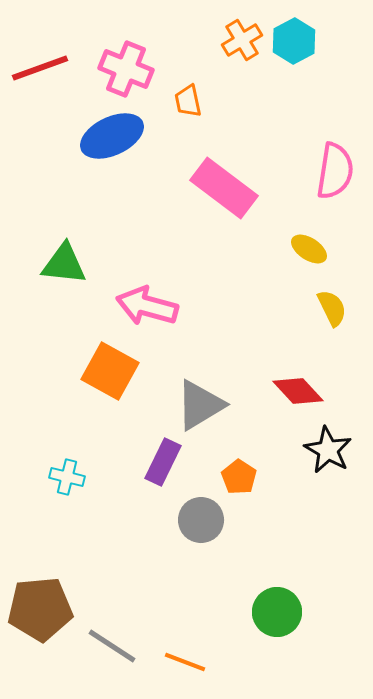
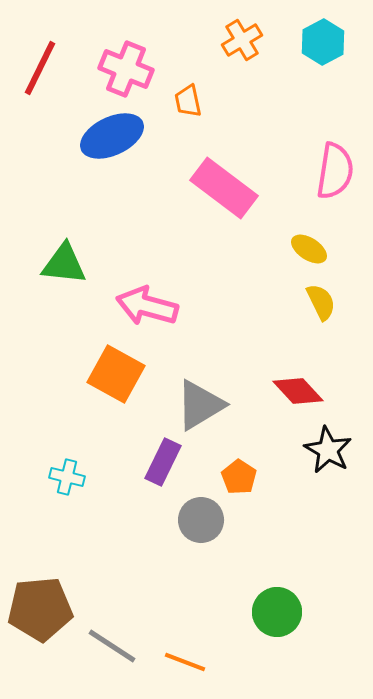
cyan hexagon: moved 29 px right, 1 px down
red line: rotated 44 degrees counterclockwise
yellow semicircle: moved 11 px left, 6 px up
orange square: moved 6 px right, 3 px down
